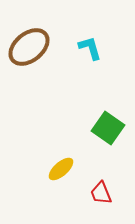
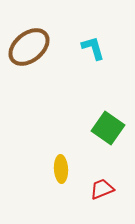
cyan L-shape: moved 3 px right
yellow ellipse: rotated 52 degrees counterclockwise
red trapezoid: moved 1 px right, 4 px up; rotated 90 degrees clockwise
